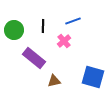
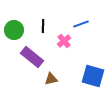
blue line: moved 8 px right, 3 px down
purple rectangle: moved 2 px left, 1 px up
blue square: moved 1 px up
brown triangle: moved 3 px left, 2 px up
